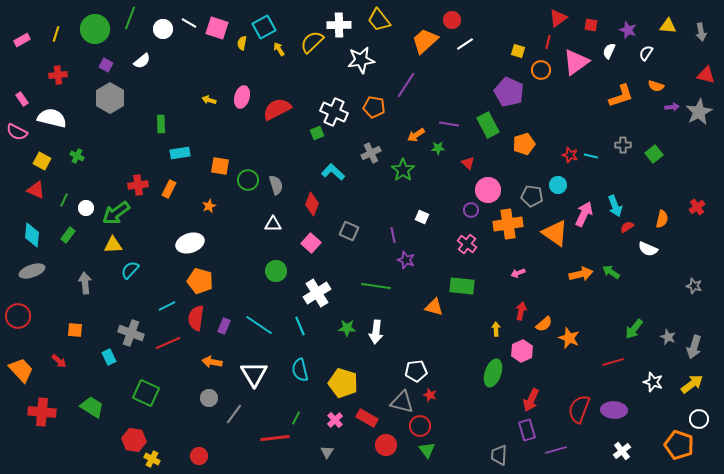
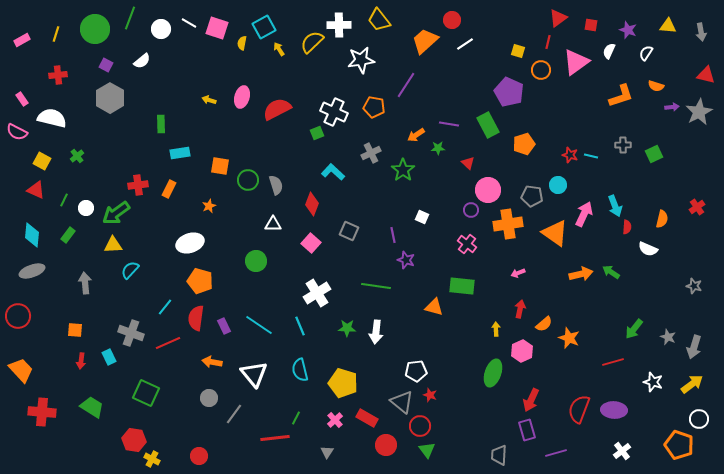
white circle at (163, 29): moved 2 px left
green square at (654, 154): rotated 12 degrees clockwise
green cross at (77, 156): rotated 24 degrees clockwise
red semicircle at (627, 227): rotated 128 degrees clockwise
green circle at (276, 271): moved 20 px left, 10 px up
cyan line at (167, 306): moved 2 px left, 1 px down; rotated 24 degrees counterclockwise
red arrow at (521, 311): moved 1 px left, 2 px up
purple rectangle at (224, 326): rotated 49 degrees counterclockwise
red arrow at (59, 361): moved 22 px right; rotated 56 degrees clockwise
white triangle at (254, 374): rotated 8 degrees counterclockwise
gray triangle at (402, 402): rotated 25 degrees clockwise
purple line at (556, 450): moved 3 px down
